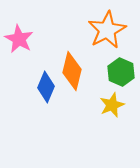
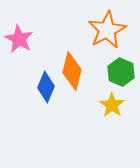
yellow star: rotated 15 degrees counterclockwise
